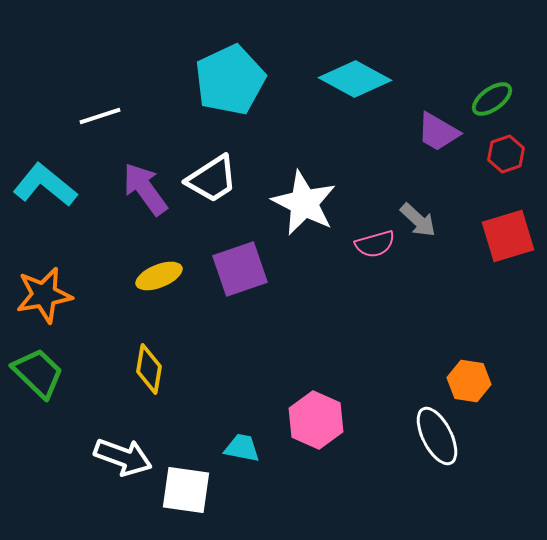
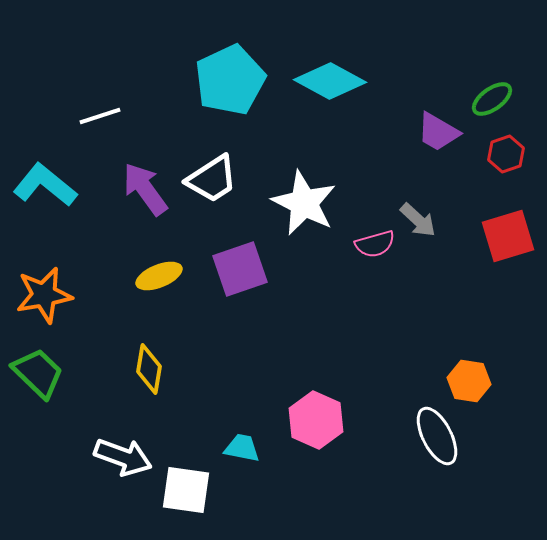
cyan diamond: moved 25 px left, 2 px down
